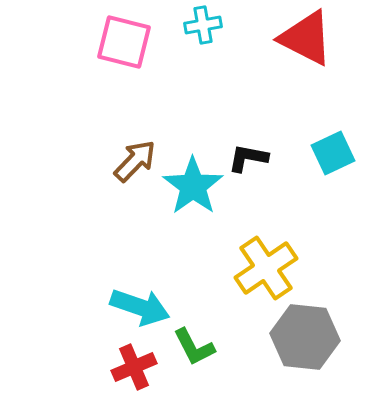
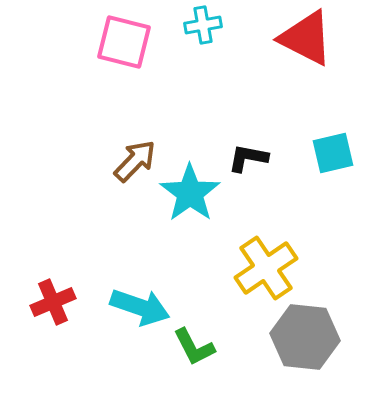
cyan square: rotated 12 degrees clockwise
cyan star: moved 3 px left, 7 px down
red cross: moved 81 px left, 65 px up
